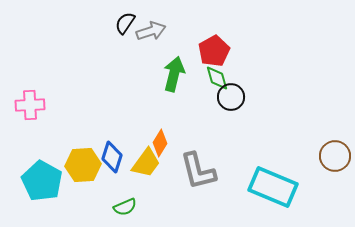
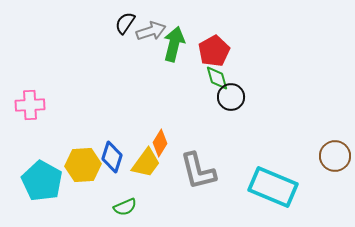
green arrow: moved 30 px up
